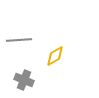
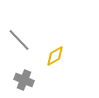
gray line: rotated 50 degrees clockwise
